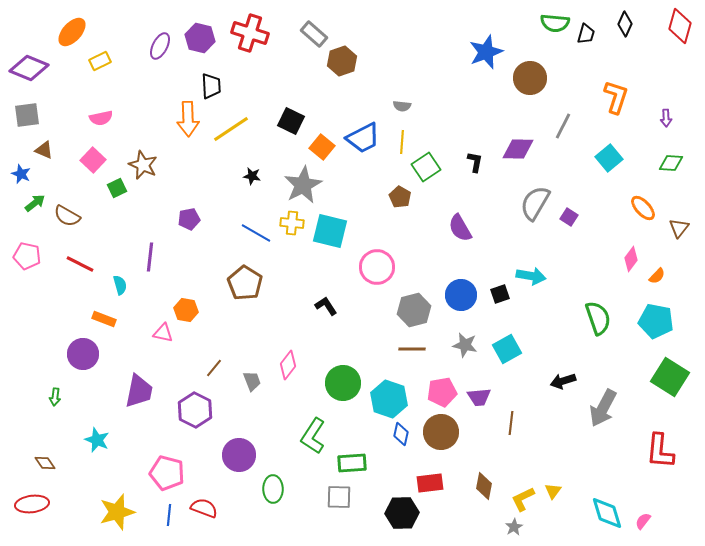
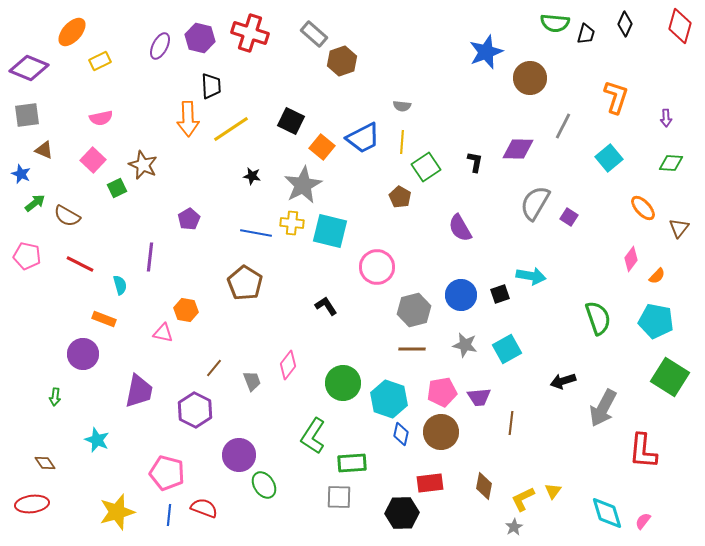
purple pentagon at (189, 219): rotated 20 degrees counterclockwise
blue line at (256, 233): rotated 20 degrees counterclockwise
red L-shape at (660, 451): moved 17 px left
green ellipse at (273, 489): moved 9 px left, 4 px up; rotated 32 degrees counterclockwise
